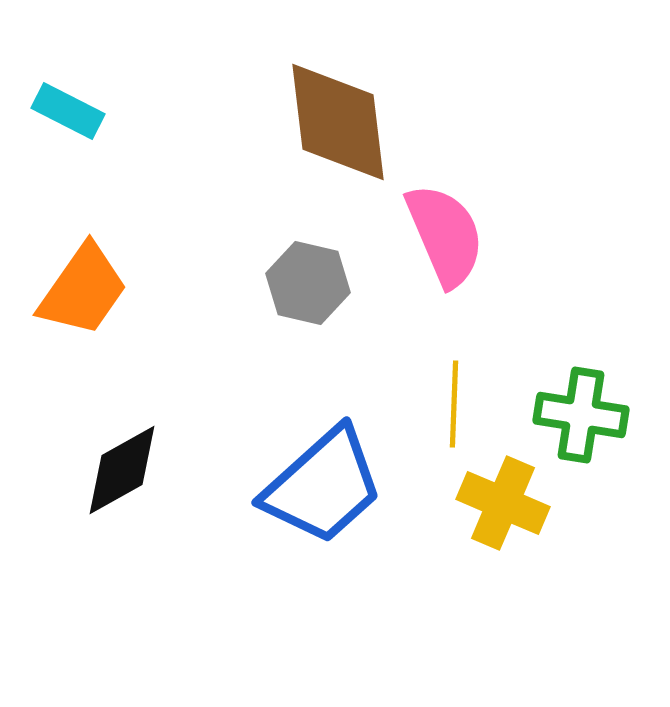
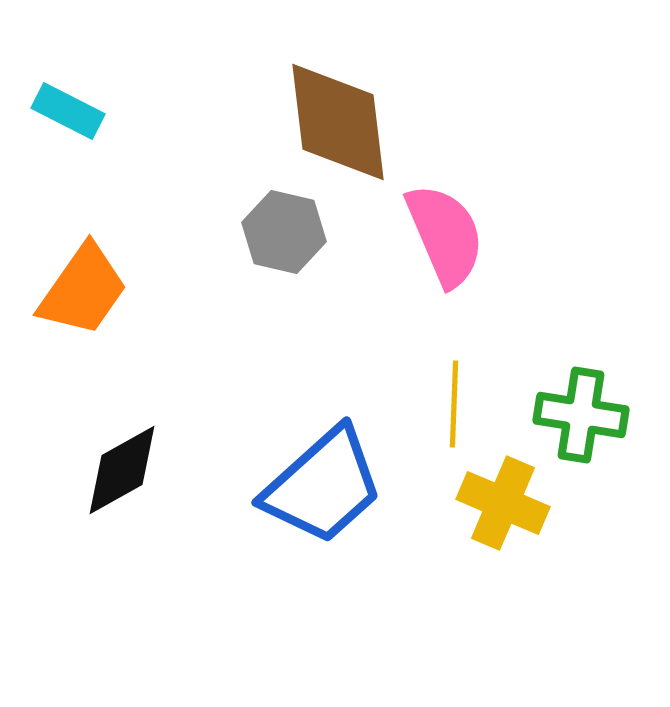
gray hexagon: moved 24 px left, 51 px up
